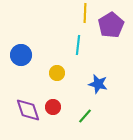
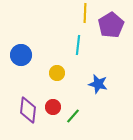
purple diamond: rotated 24 degrees clockwise
green line: moved 12 px left
